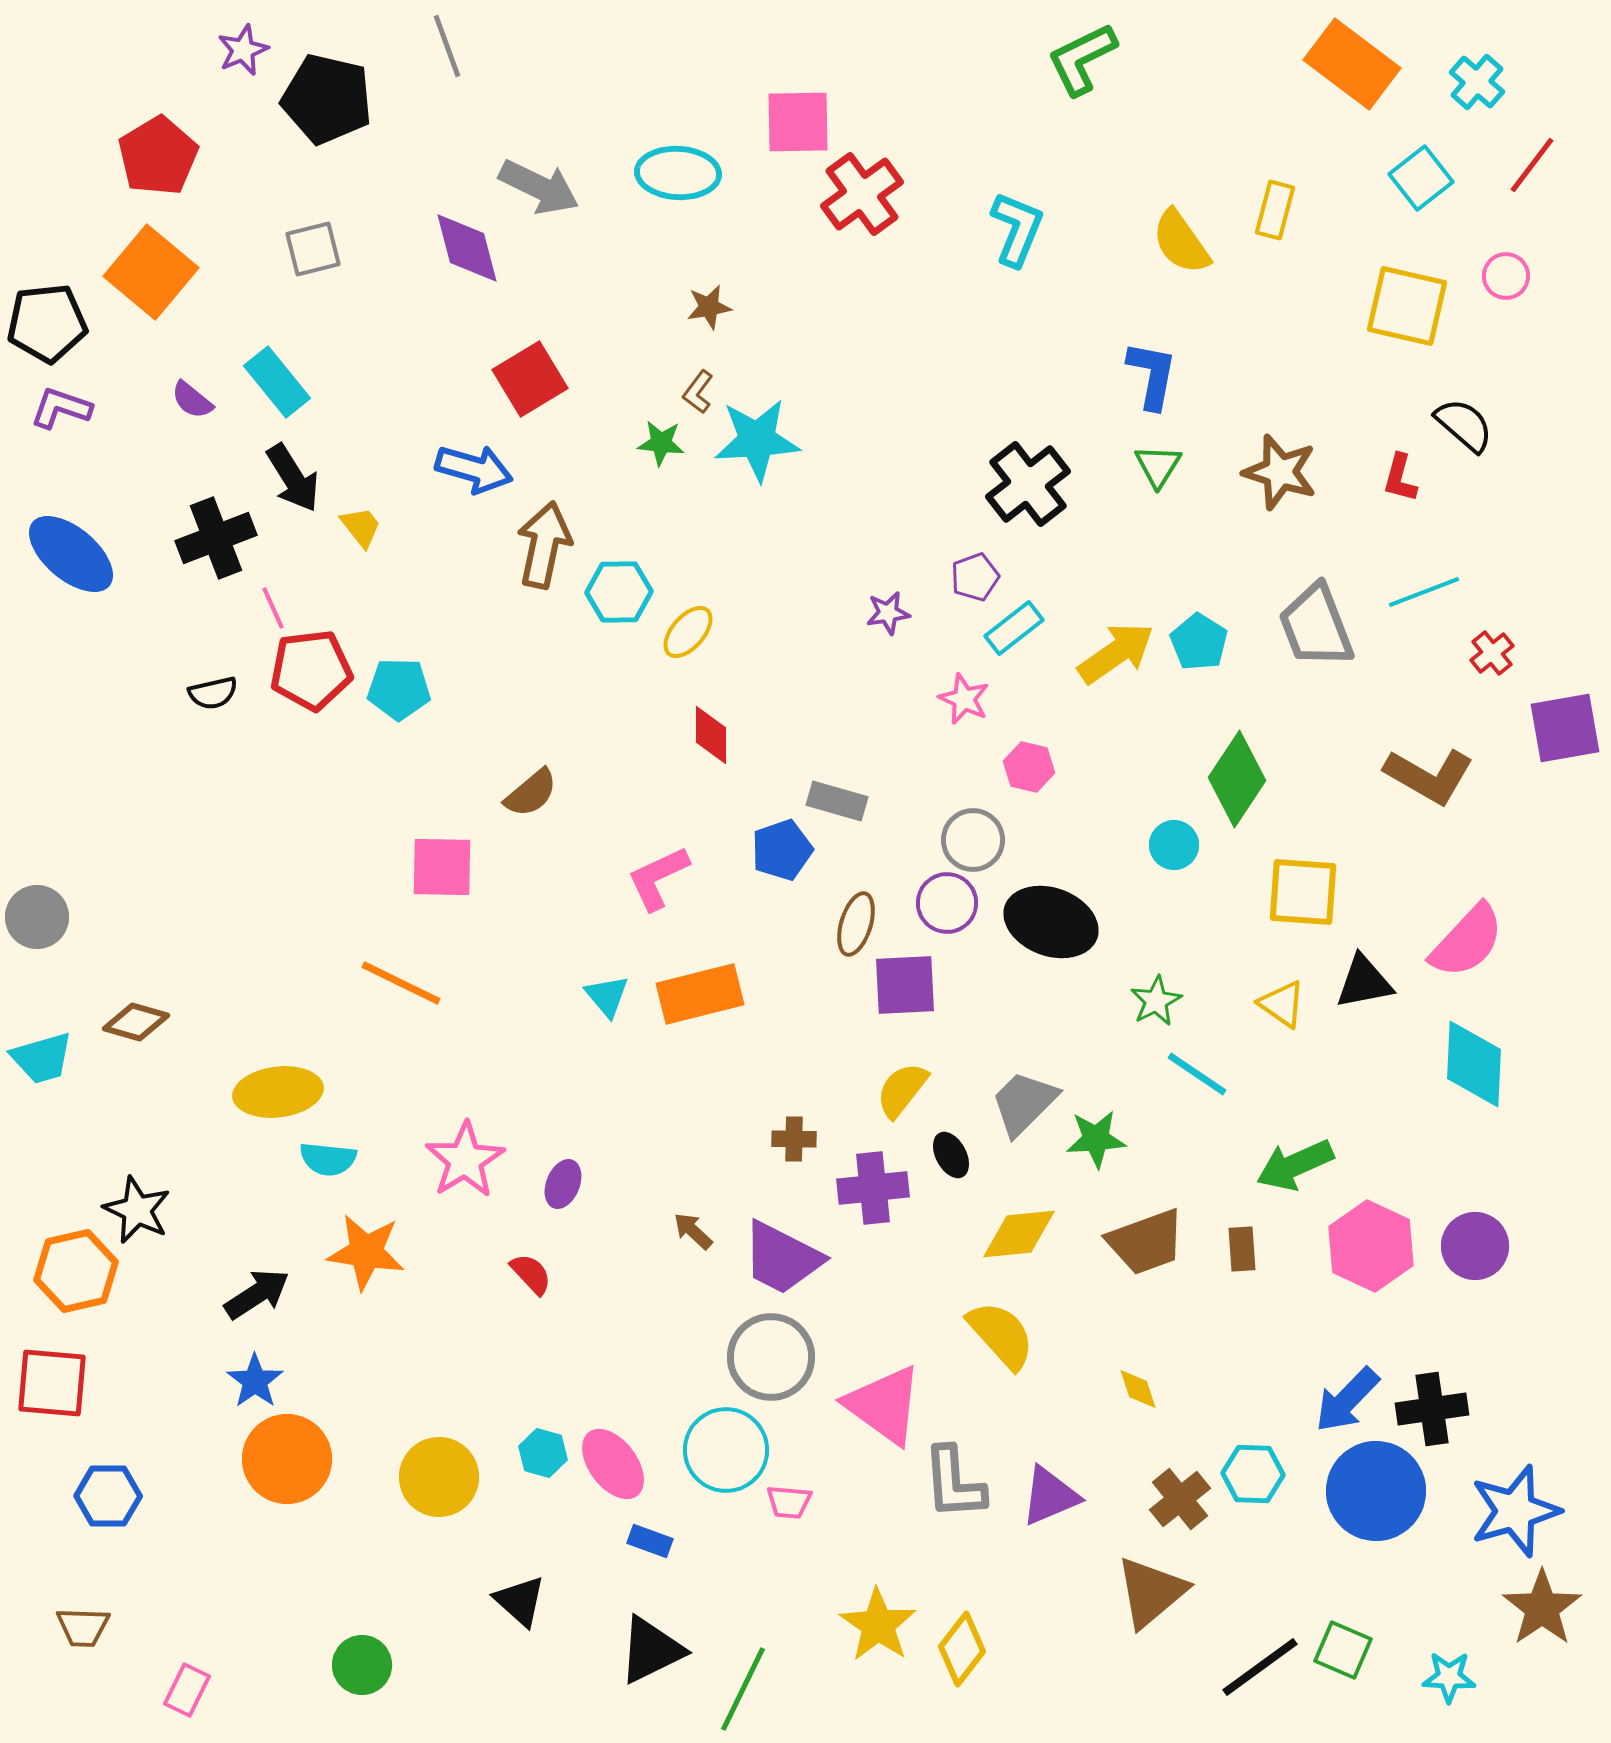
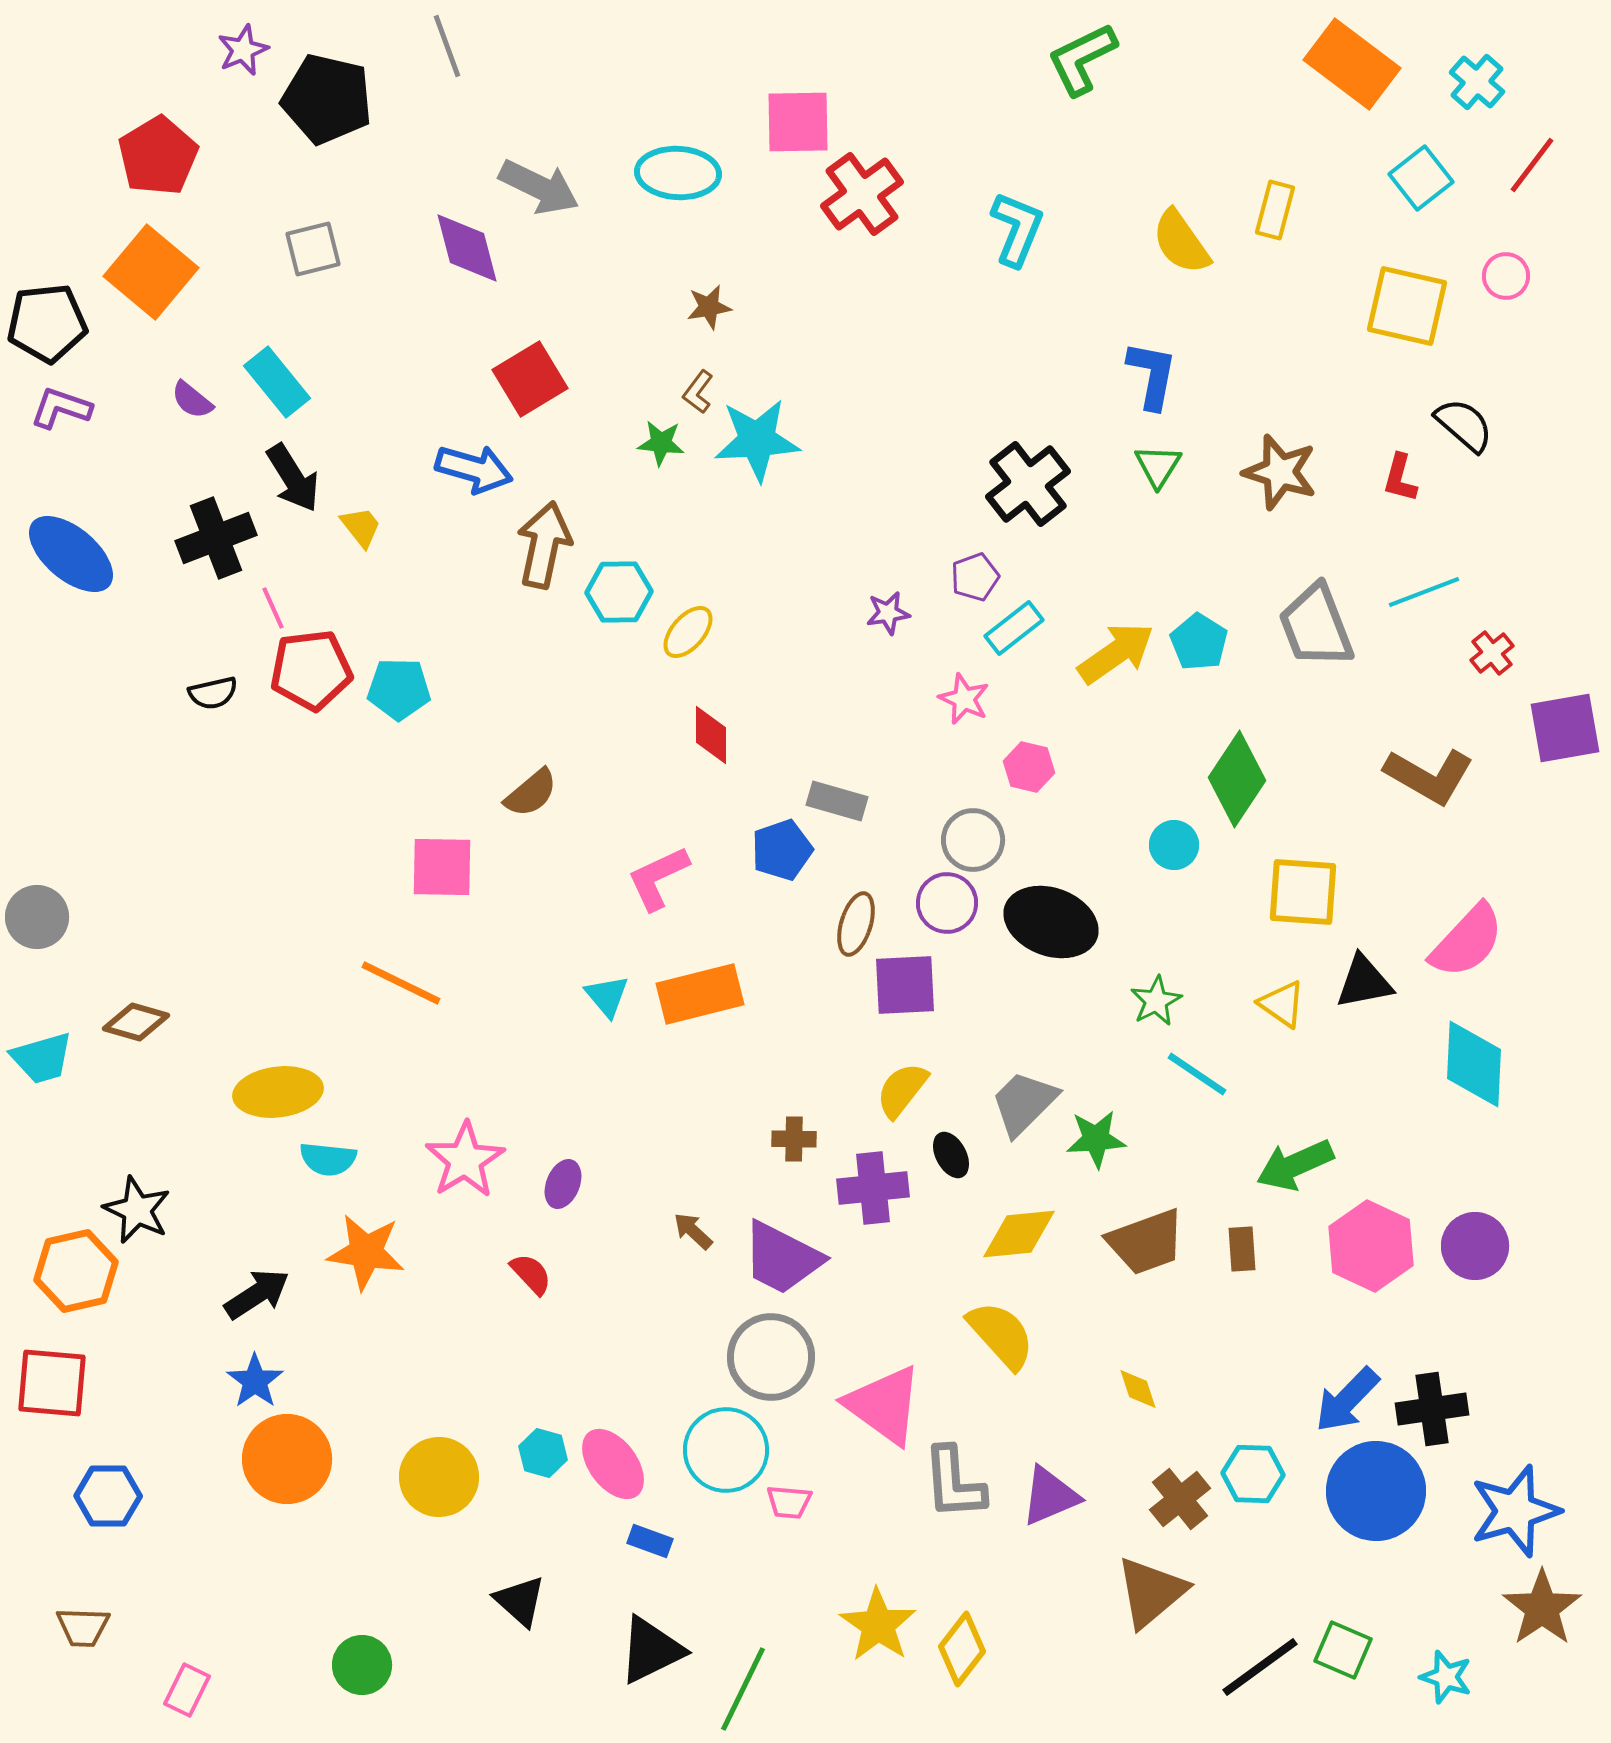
cyan star at (1449, 1677): moved 3 px left; rotated 16 degrees clockwise
